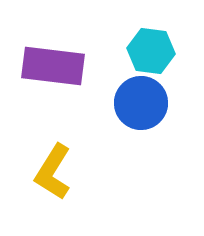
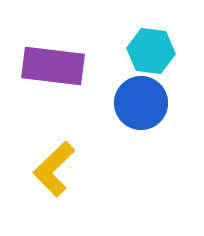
yellow L-shape: moved 1 px right, 3 px up; rotated 14 degrees clockwise
